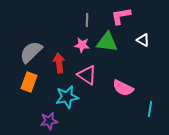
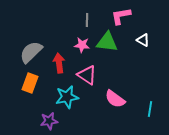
orange rectangle: moved 1 px right, 1 px down
pink semicircle: moved 8 px left, 11 px down; rotated 10 degrees clockwise
